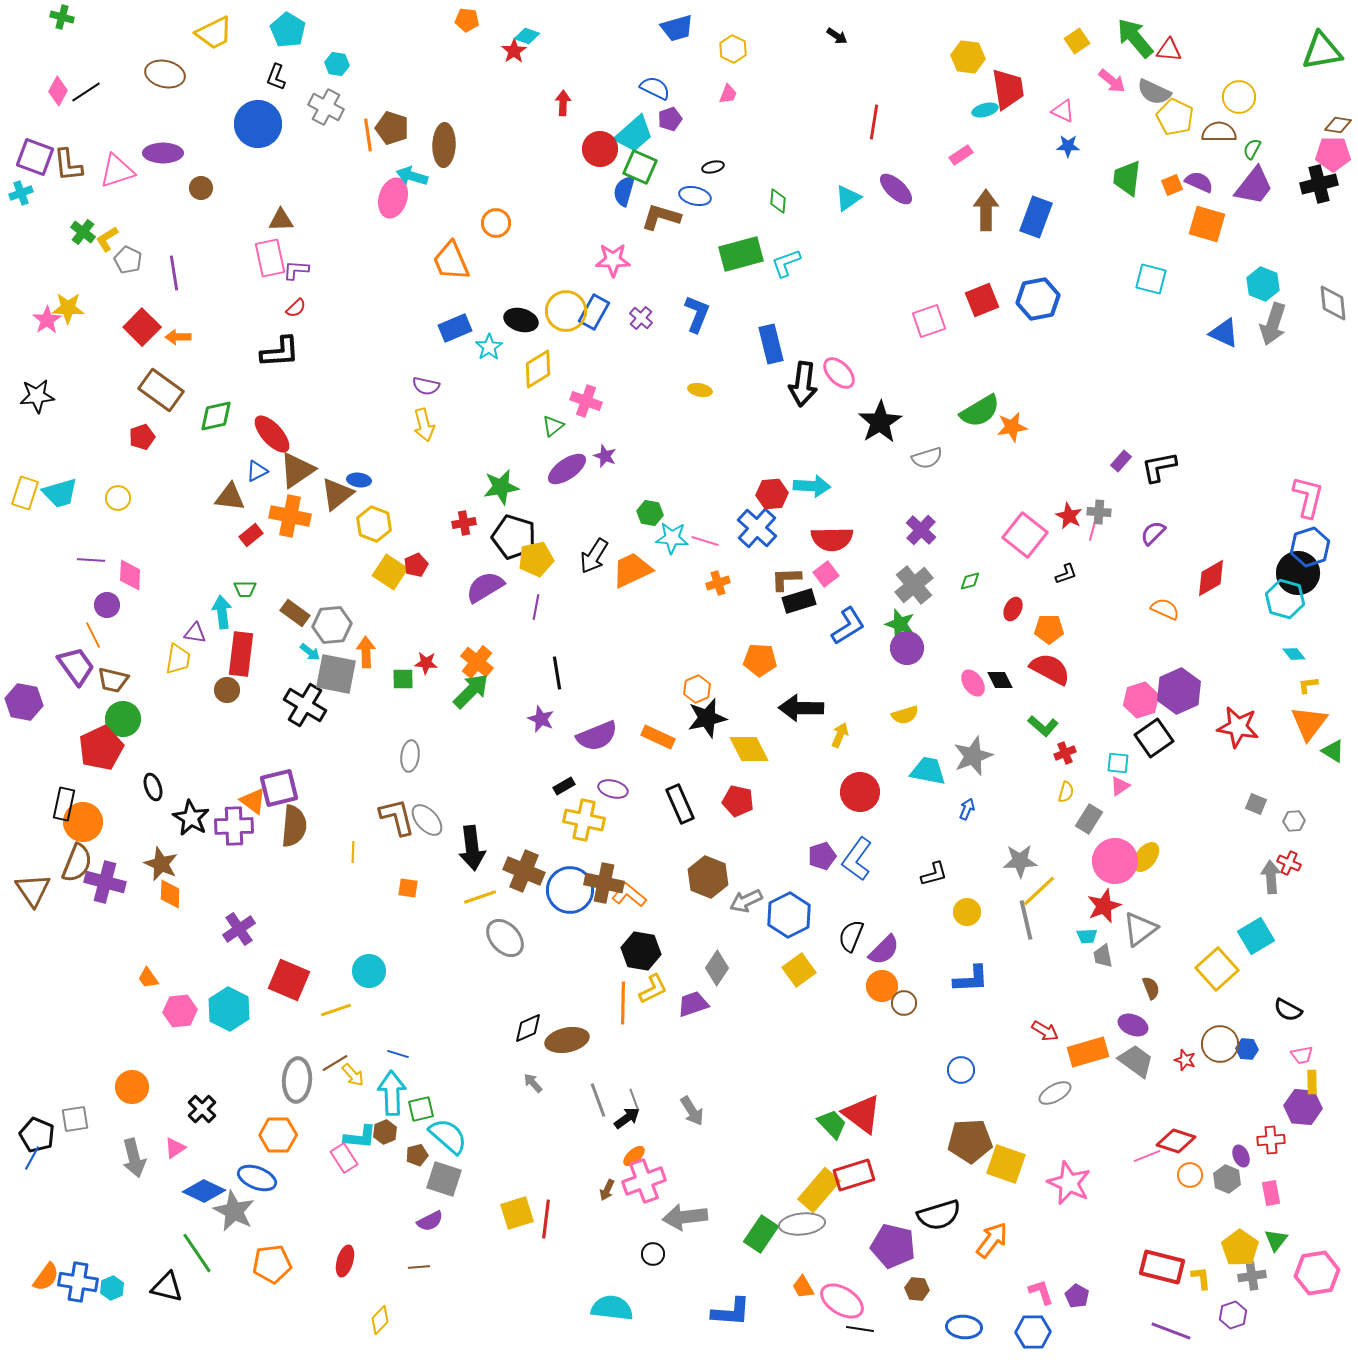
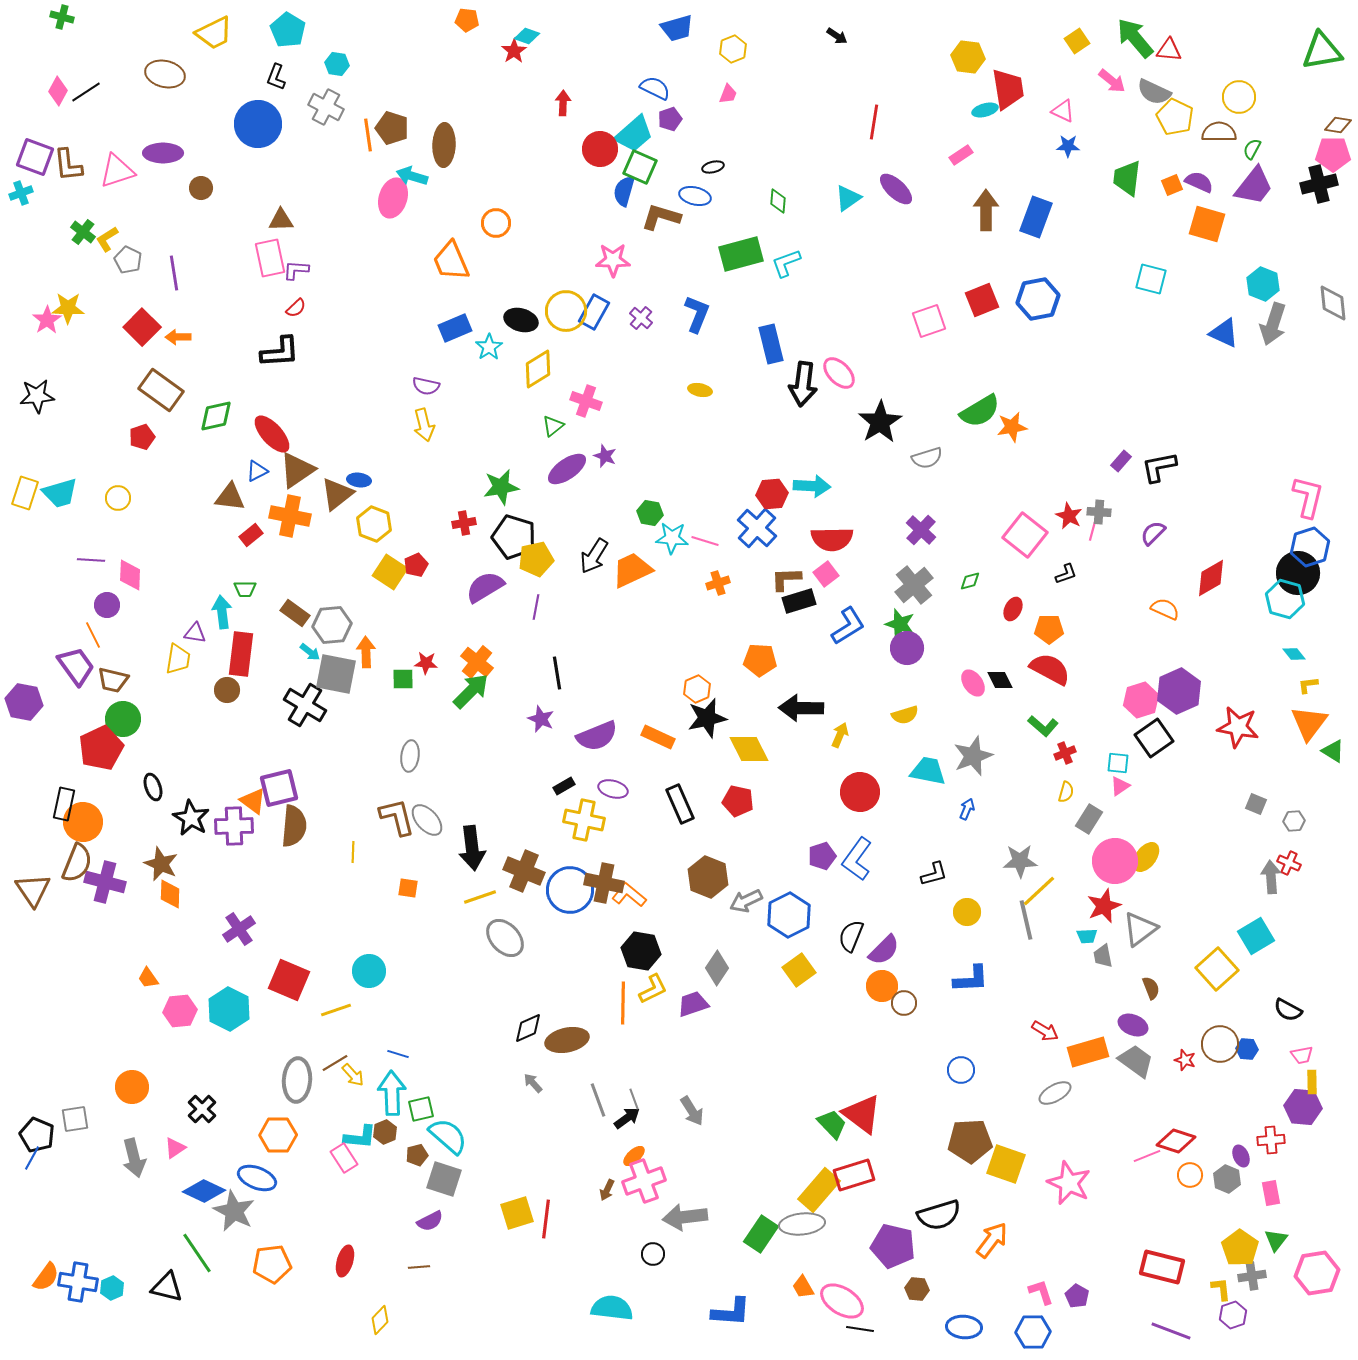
yellow hexagon at (733, 49): rotated 12 degrees clockwise
yellow L-shape at (1201, 1278): moved 20 px right, 11 px down
